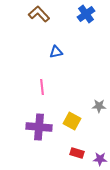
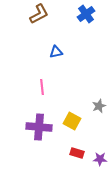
brown L-shape: rotated 105 degrees clockwise
gray star: rotated 24 degrees counterclockwise
